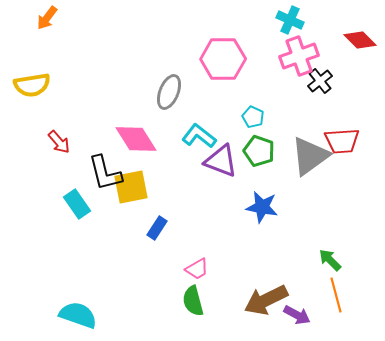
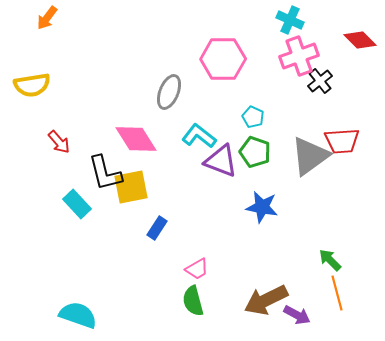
green pentagon: moved 4 px left, 1 px down
cyan rectangle: rotated 8 degrees counterclockwise
orange line: moved 1 px right, 2 px up
